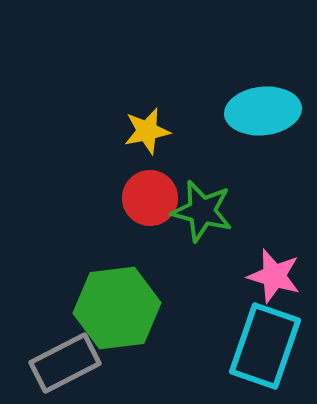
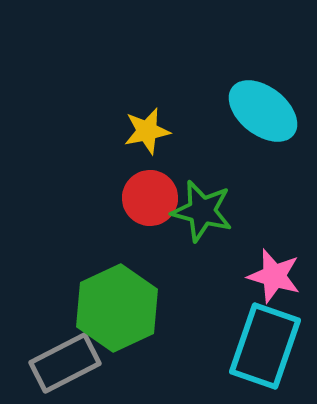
cyan ellipse: rotated 44 degrees clockwise
green hexagon: rotated 18 degrees counterclockwise
